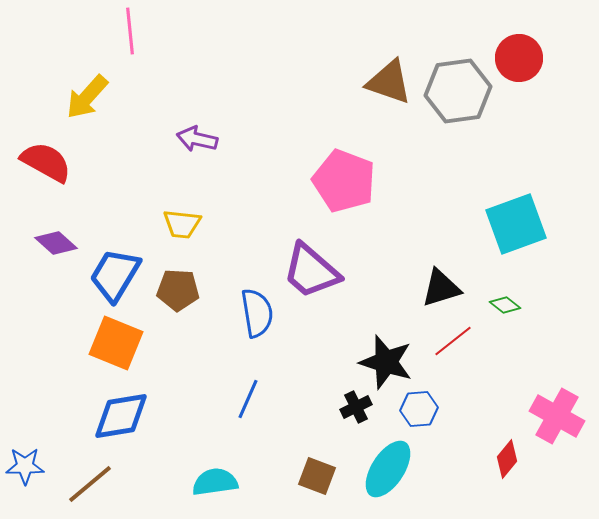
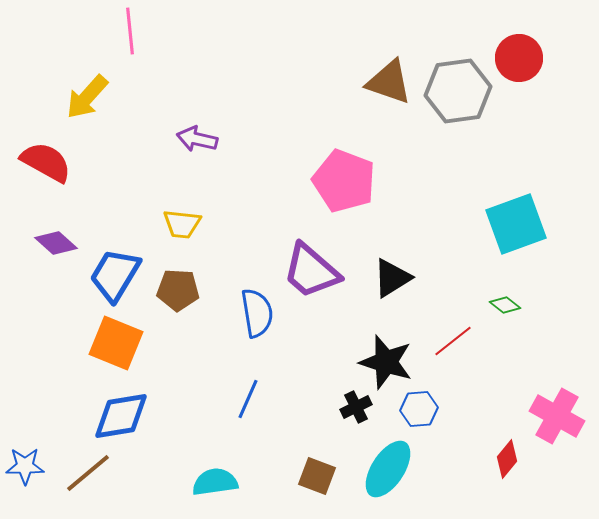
black triangle: moved 49 px left, 10 px up; rotated 15 degrees counterclockwise
brown line: moved 2 px left, 11 px up
